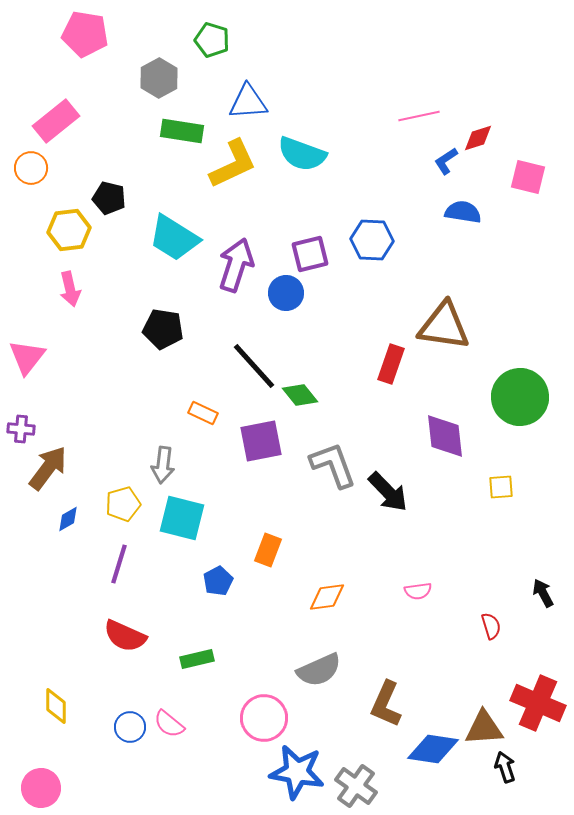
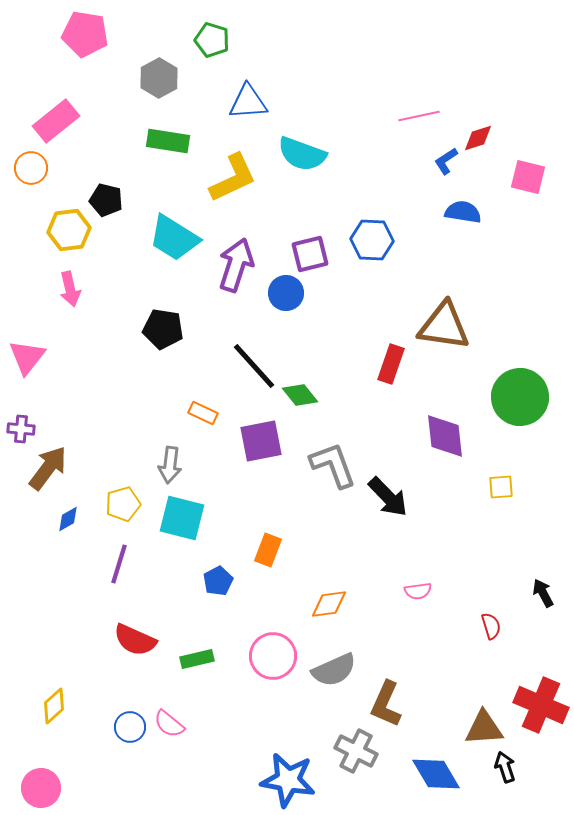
green rectangle at (182, 131): moved 14 px left, 10 px down
yellow L-shape at (233, 164): moved 14 px down
black pentagon at (109, 198): moved 3 px left, 2 px down
gray arrow at (163, 465): moved 7 px right
black arrow at (388, 492): moved 5 px down
orange diamond at (327, 597): moved 2 px right, 7 px down
red semicircle at (125, 636): moved 10 px right, 4 px down
gray semicircle at (319, 670): moved 15 px right
red cross at (538, 703): moved 3 px right, 2 px down
yellow diamond at (56, 706): moved 2 px left; rotated 48 degrees clockwise
pink circle at (264, 718): moved 9 px right, 62 px up
blue diamond at (433, 749): moved 3 px right, 25 px down; rotated 51 degrees clockwise
blue star at (297, 772): moved 9 px left, 8 px down
gray cross at (356, 786): moved 35 px up; rotated 9 degrees counterclockwise
